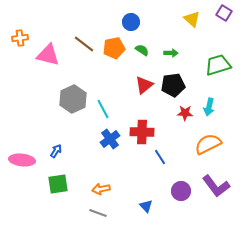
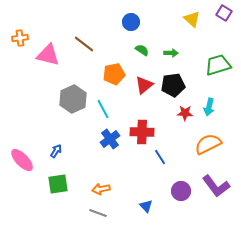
orange pentagon: moved 26 px down
pink ellipse: rotated 40 degrees clockwise
